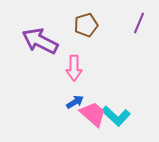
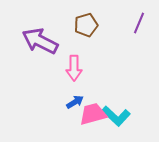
pink trapezoid: rotated 56 degrees counterclockwise
